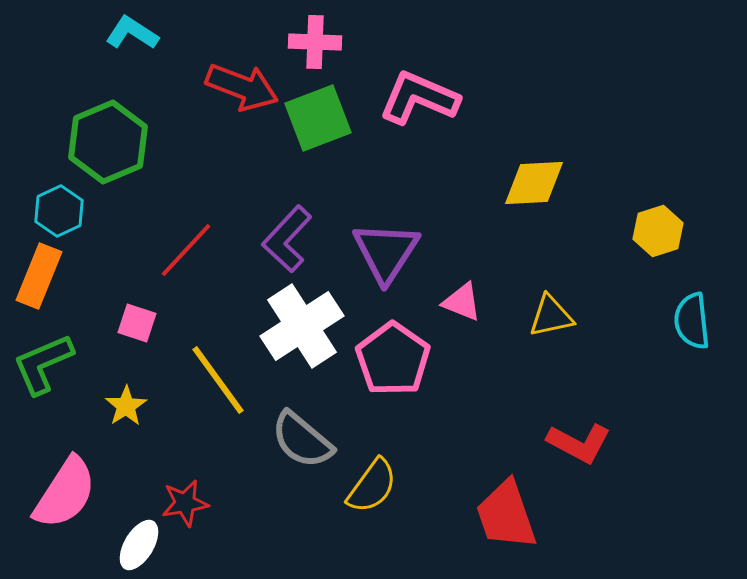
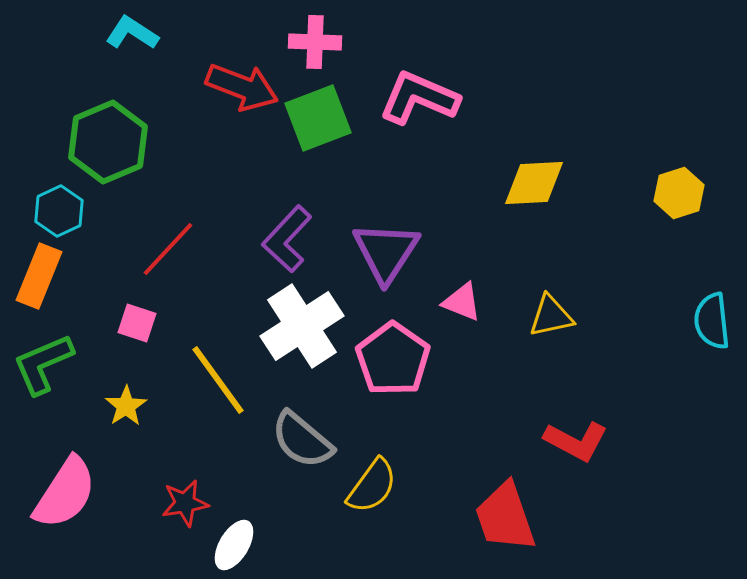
yellow hexagon: moved 21 px right, 38 px up
red line: moved 18 px left, 1 px up
cyan semicircle: moved 20 px right
red L-shape: moved 3 px left, 2 px up
red trapezoid: moved 1 px left, 2 px down
white ellipse: moved 95 px right
